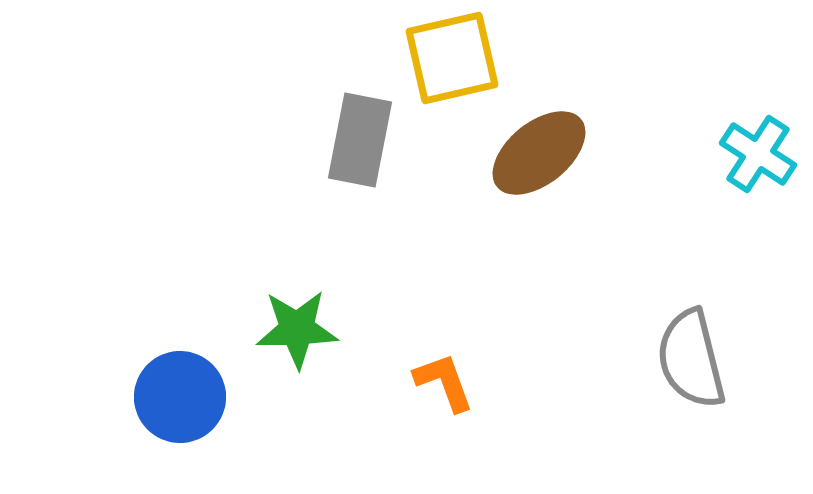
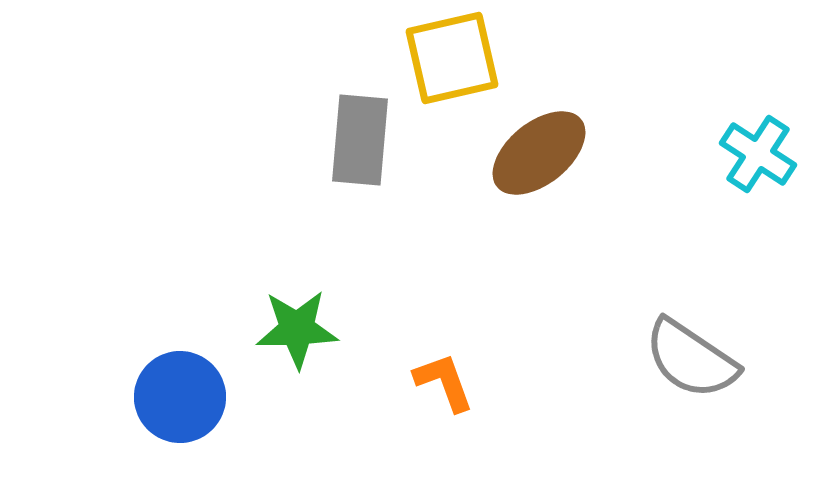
gray rectangle: rotated 6 degrees counterclockwise
gray semicircle: rotated 42 degrees counterclockwise
